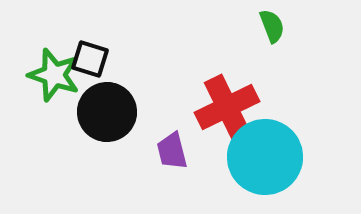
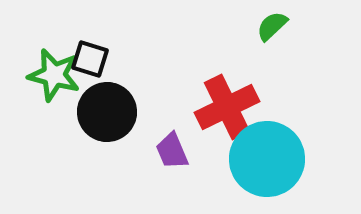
green semicircle: rotated 112 degrees counterclockwise
green star: rotated 4 degrees counterclockwise
purple trapezoid: rotated 9 degrees counterclockwise
cyan circle: moved 2 px right, 2 px down
